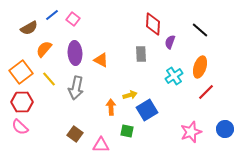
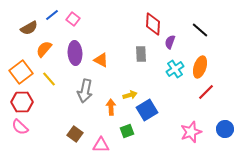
cyan cross: moved 1 px right, 7 px up
gray arrow: moved 9 px right, 3 px down
green square: rotated 32 degrees counterclockwise
